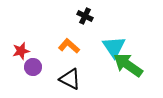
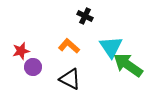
cyan triangle: moved 3 px left
